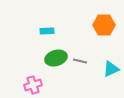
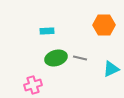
gray line: moved 3 px up
